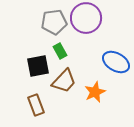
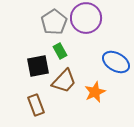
gray pentagon: rotated 25 degrees counterclockwise
